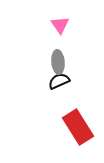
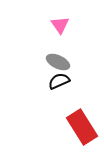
gray ellipse: rotated 60 degrees counterclockwise
red rectangle: moved 4 px right
